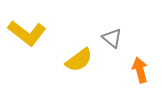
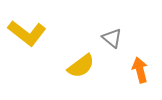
yellow semicircle: moved 2 px right, 6 px down
